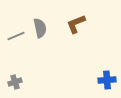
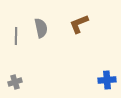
brown L-shape: moved 3 px right
gray semicircle: moved 1 px right
gray line: rotated 66 degrees counterclockwise
